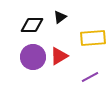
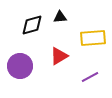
black triangle: rotated 32 degrees clockwise
black diamond: rotated 15 degrees counterclockwise
purple circle: moved 13 px left, 9 px down
